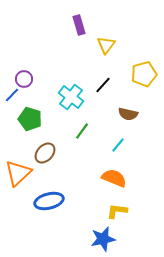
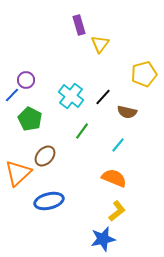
yellow triangle: moved 6 px left, 1 px up
purple circle: moved 2 px right, 1 px down
black line: moved 12 px down
cyan cross: moved 1 px up
brown semicircle: moved 1 px left, 2 px up
green pentagon: rotated 10 degrees clockwise
brown ellipse: moved 3 px down
yellow L-shape: rotated 135 degrees clockwise
